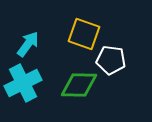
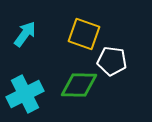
cyan arrow: moved 3 px left, 10 px up
white pentagon: moved 1 px right, 1 px down
cyan cross: moved 2 px right, 11 px down
